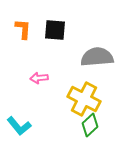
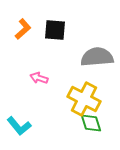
orange L-shape: rotated 45 degrees clockwise
pink arrow: rotated 24 degrees clockwise
green diamond: moved 1 px right, 2 px up; rotated 65 degrees counterclockwise
